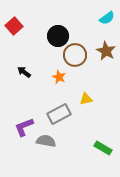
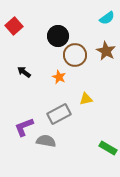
green rectangle: moved 5 px right
